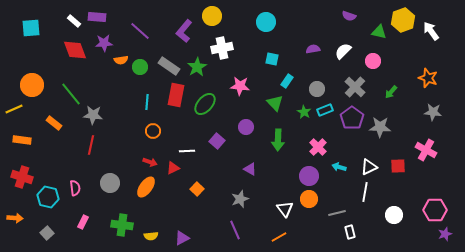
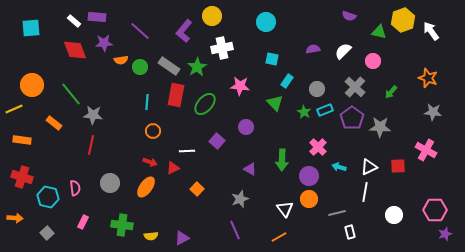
green arrow at (278, 140): moved 4 px right, 20 px down
